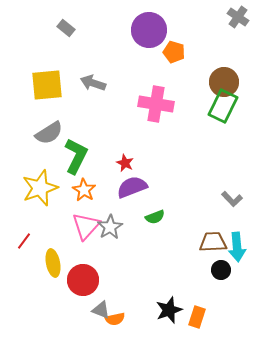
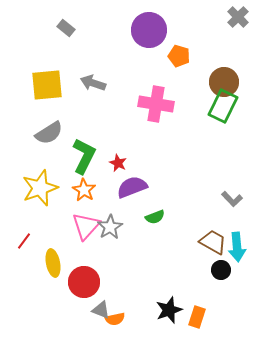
gray cross: rotated 10 degrees clockwise
orange pentagon: moved 5 px right, 4 px down
green L-shape: moved 8 px right
red star: moved 7 px left
brown trapezoid: rotated 32 degrees clockwise
red circle: moved 1 px right, 2 px down
